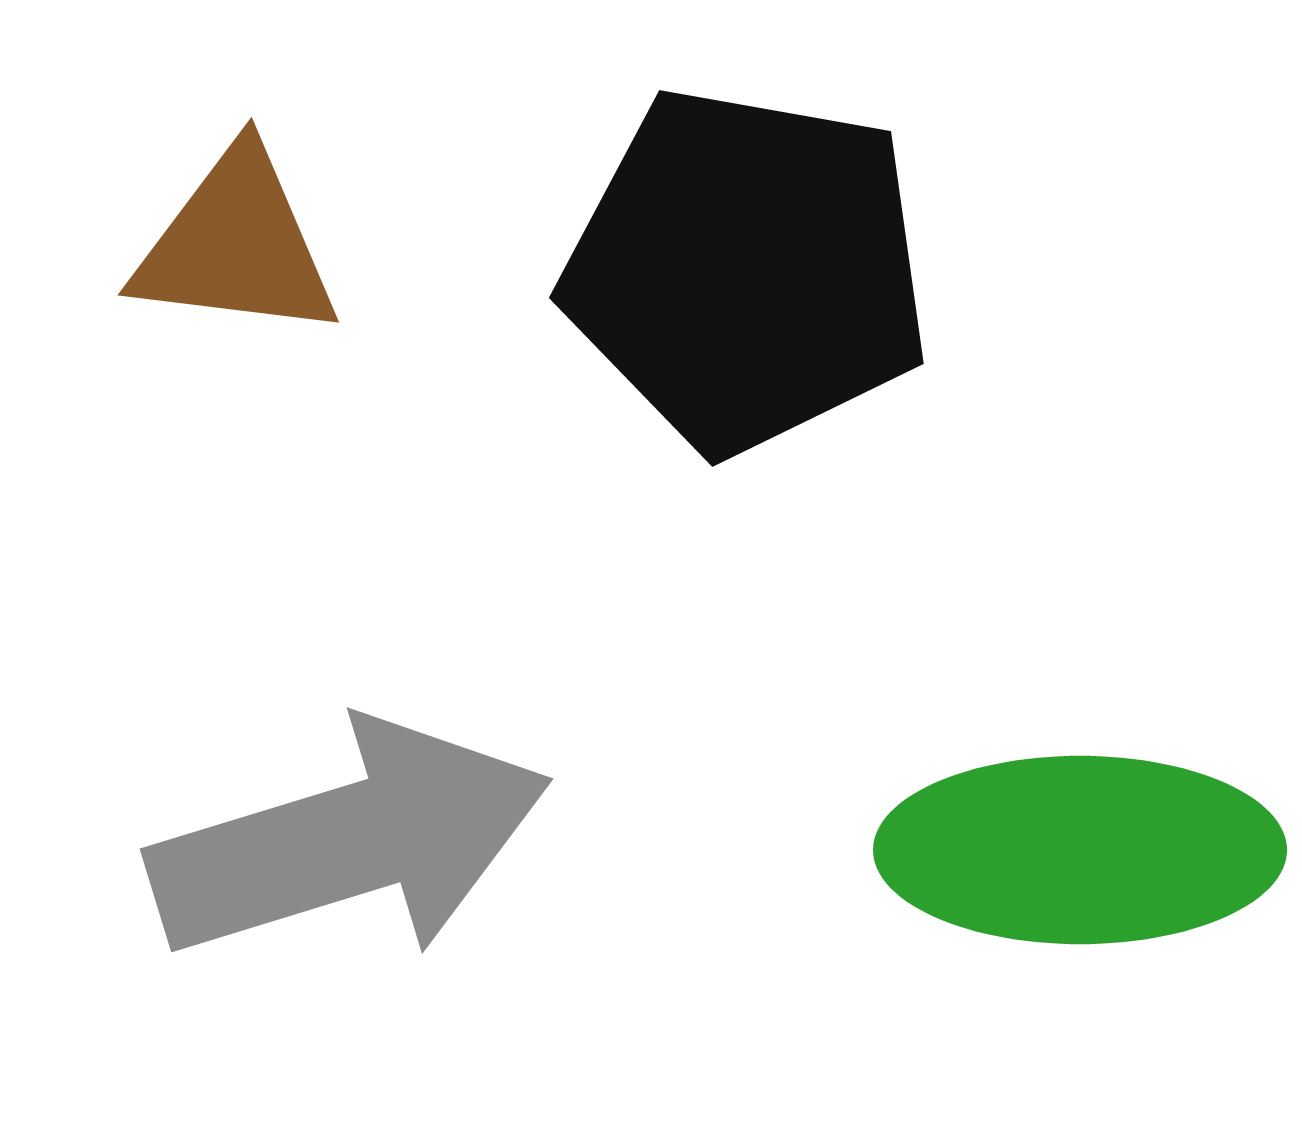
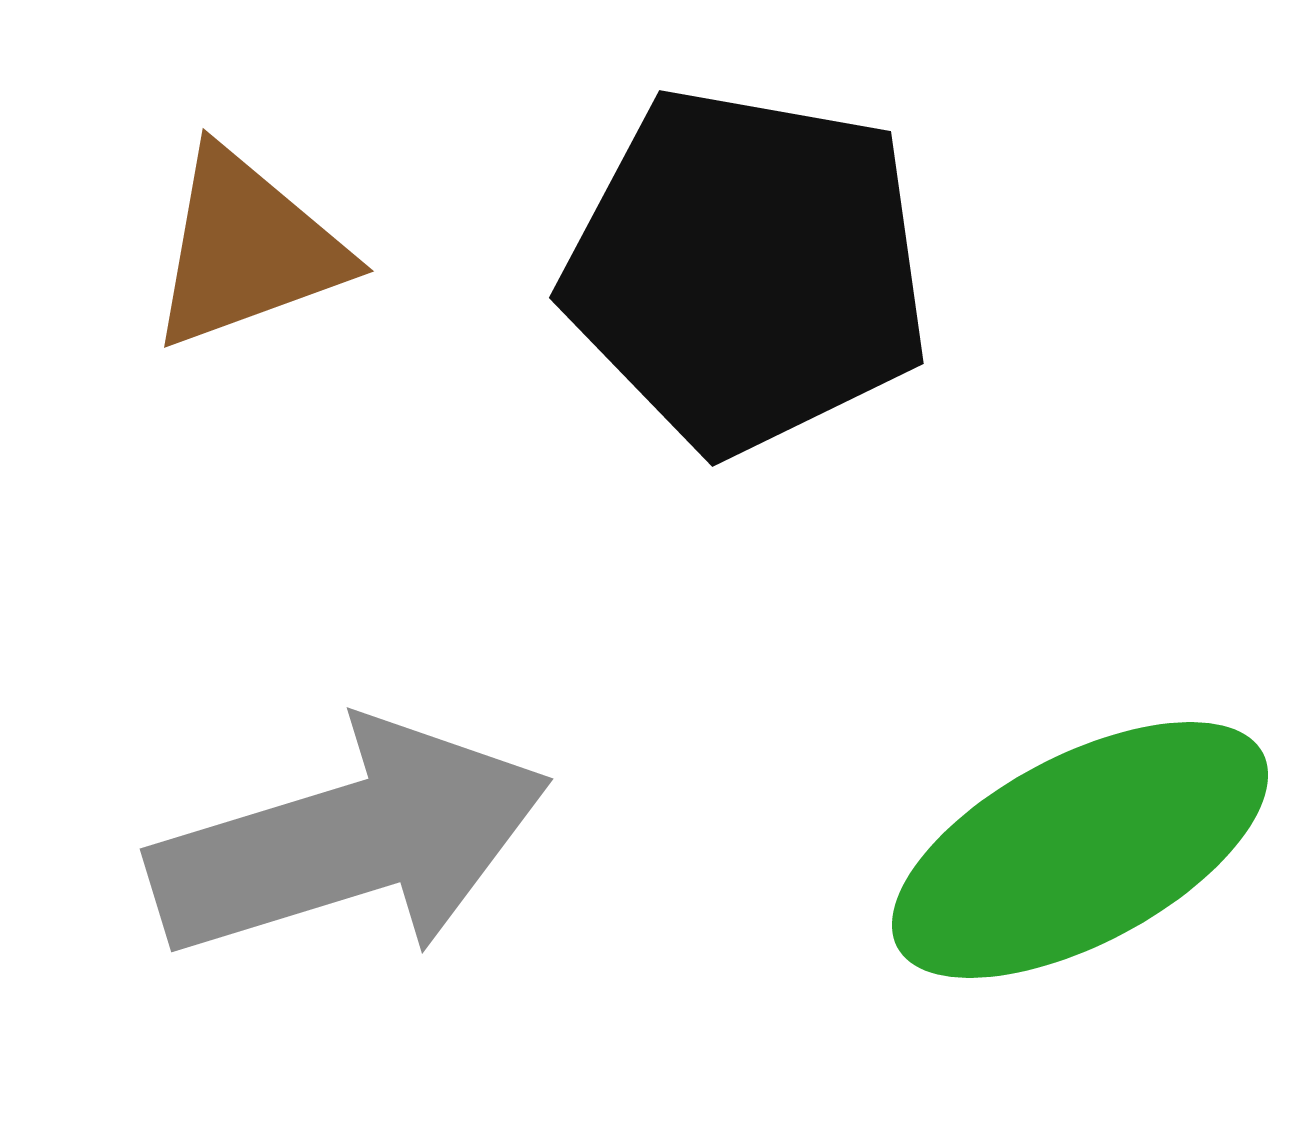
brown triangle: moved 11 px right, 4 px down; rotated 27 degrees counterclockwise
green ellipse: rotated 28 degrees counterclockwise
